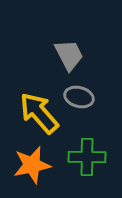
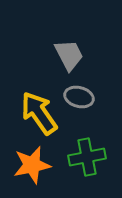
yellow arrow: rotated 6 degrees clockwise
green cross: rotated 12 degrees counterclockwise
